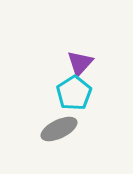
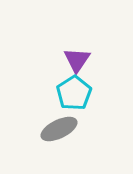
purple triangle: moved 3 px left, 3 px up; rotated 8 degrees counterclockwise
